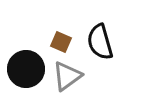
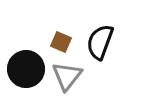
black semicircle: rotated 36 degrees clockwise
gray triangle: rotated 16 degrees counterclockwise
